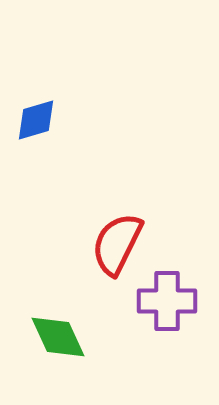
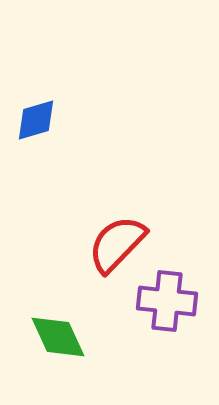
red semicircle: rotated 18 degrees clockwise
purple cross: rotated 6 degrees clockwise
